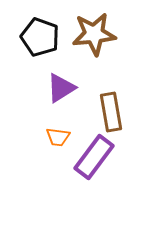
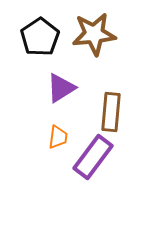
black pentagon: rotated 18 degrees clockwise
brown rectangle: rotated 15 degrees clockwise
orange trapezoid: rotated 90 degrees counterclockwise
purple rectangle: moved 1 px left
